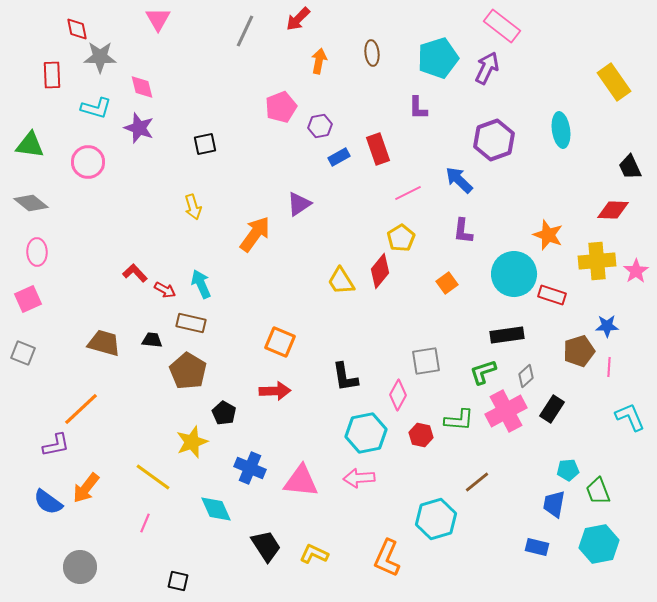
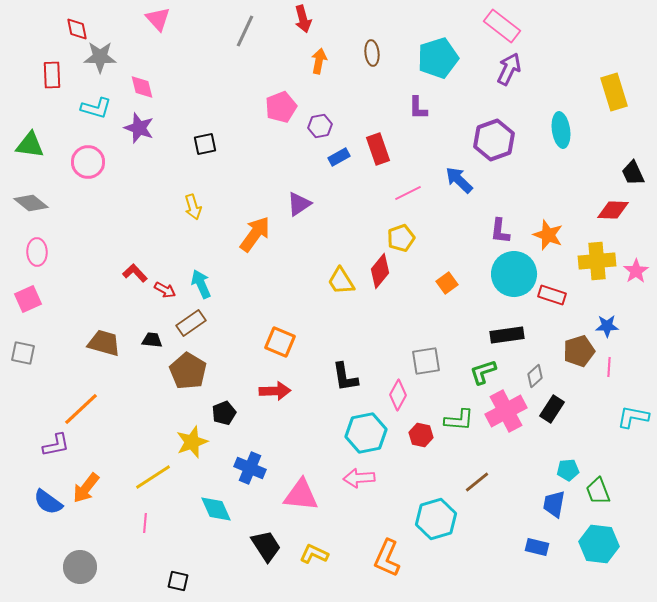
pink triangle at (158, 19): rotated 12 degrees counterclockwise
red arrow at (298, 19): moved 5 px right; rotated 60 degrees counterclockwise
purple arrow at (487, 68): moved 22 px right, 1 px down
yellow rectangle at (614, 82): moved 10 px down; rotated 18 degrees clockwise
black trapezoid at (630, 167): moved 3 px right, 6 px down
purple L-shape at (463, 231): moved 37 px right
yellow pentagon at (401, 238): rotated 12 degrees clockwise
brown rectangle at (191, 323): rotated 48 degrees counterclockwise
gray square at (23, 353): rotated 10 degrees counterclockwise
gray diamond at (526, 376): moved 9 px right
black pentagon at (224, 413): rotated 20 degrees clockwise
cyan L-shape at (630, 417): moved 3 px right; rotated 56 degrees counterclockwise
yellow line at (153, 477): rotated 69 degrees counterclockwise
pink triangle at (301, 481): moved 14 px down
pink line at (145, 523): rotated 18 degrees counterclockwise
cyan hexagon at (599, 544): rotated 18 degrees clockwise
